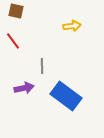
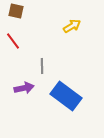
yellow arrow: rotated 24 degrees counterclockwise
